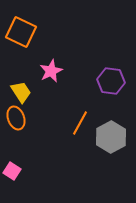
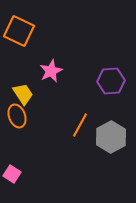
orange square: moved 2 px left, 1 px up
purple hexagon: rotated 12 degrees counterclockwise
yellow trapezoid: moved 2 px right, 2 px down
orange ellipse: moved 1 px right, 2 px up
orange line: moved 2 px down
pink square: moved 3 px down
